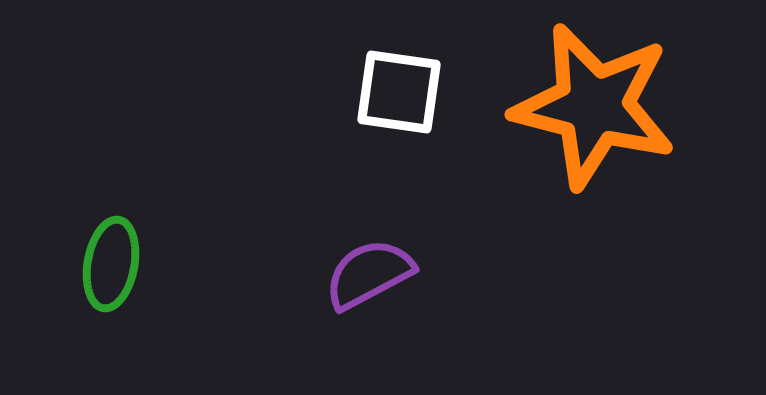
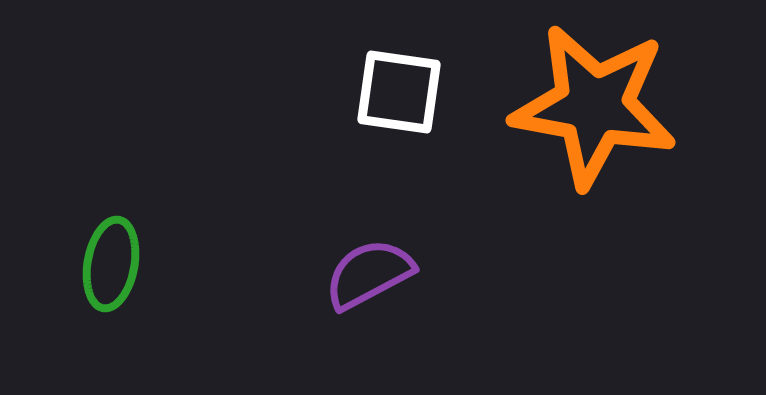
orange star: rotated 4 degrees counterclockwise
